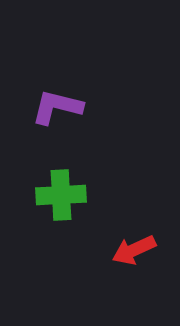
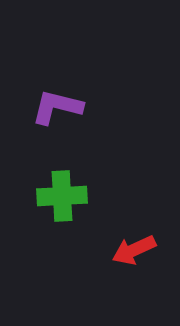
green cross: moved 1 px right, 1 px down
